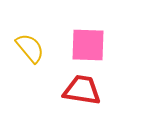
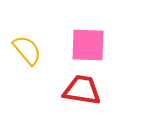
yellow semicircle: moved 3 px left, 2 px down
